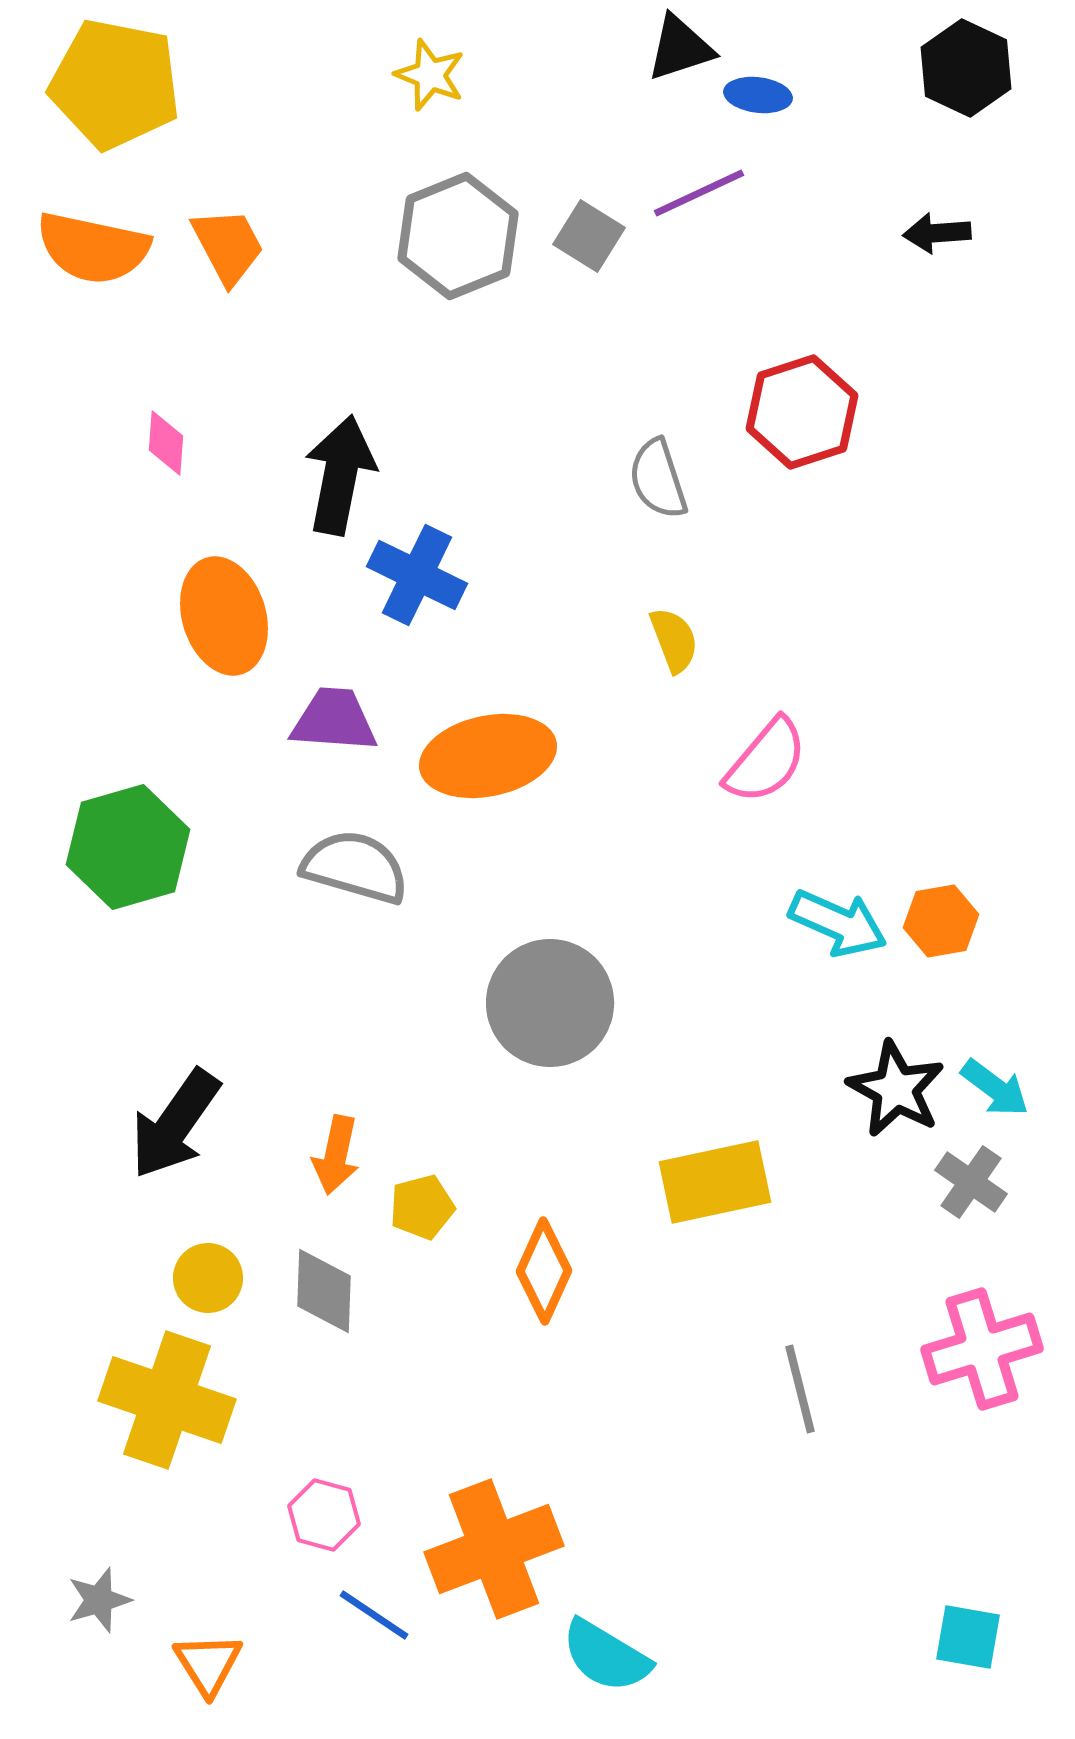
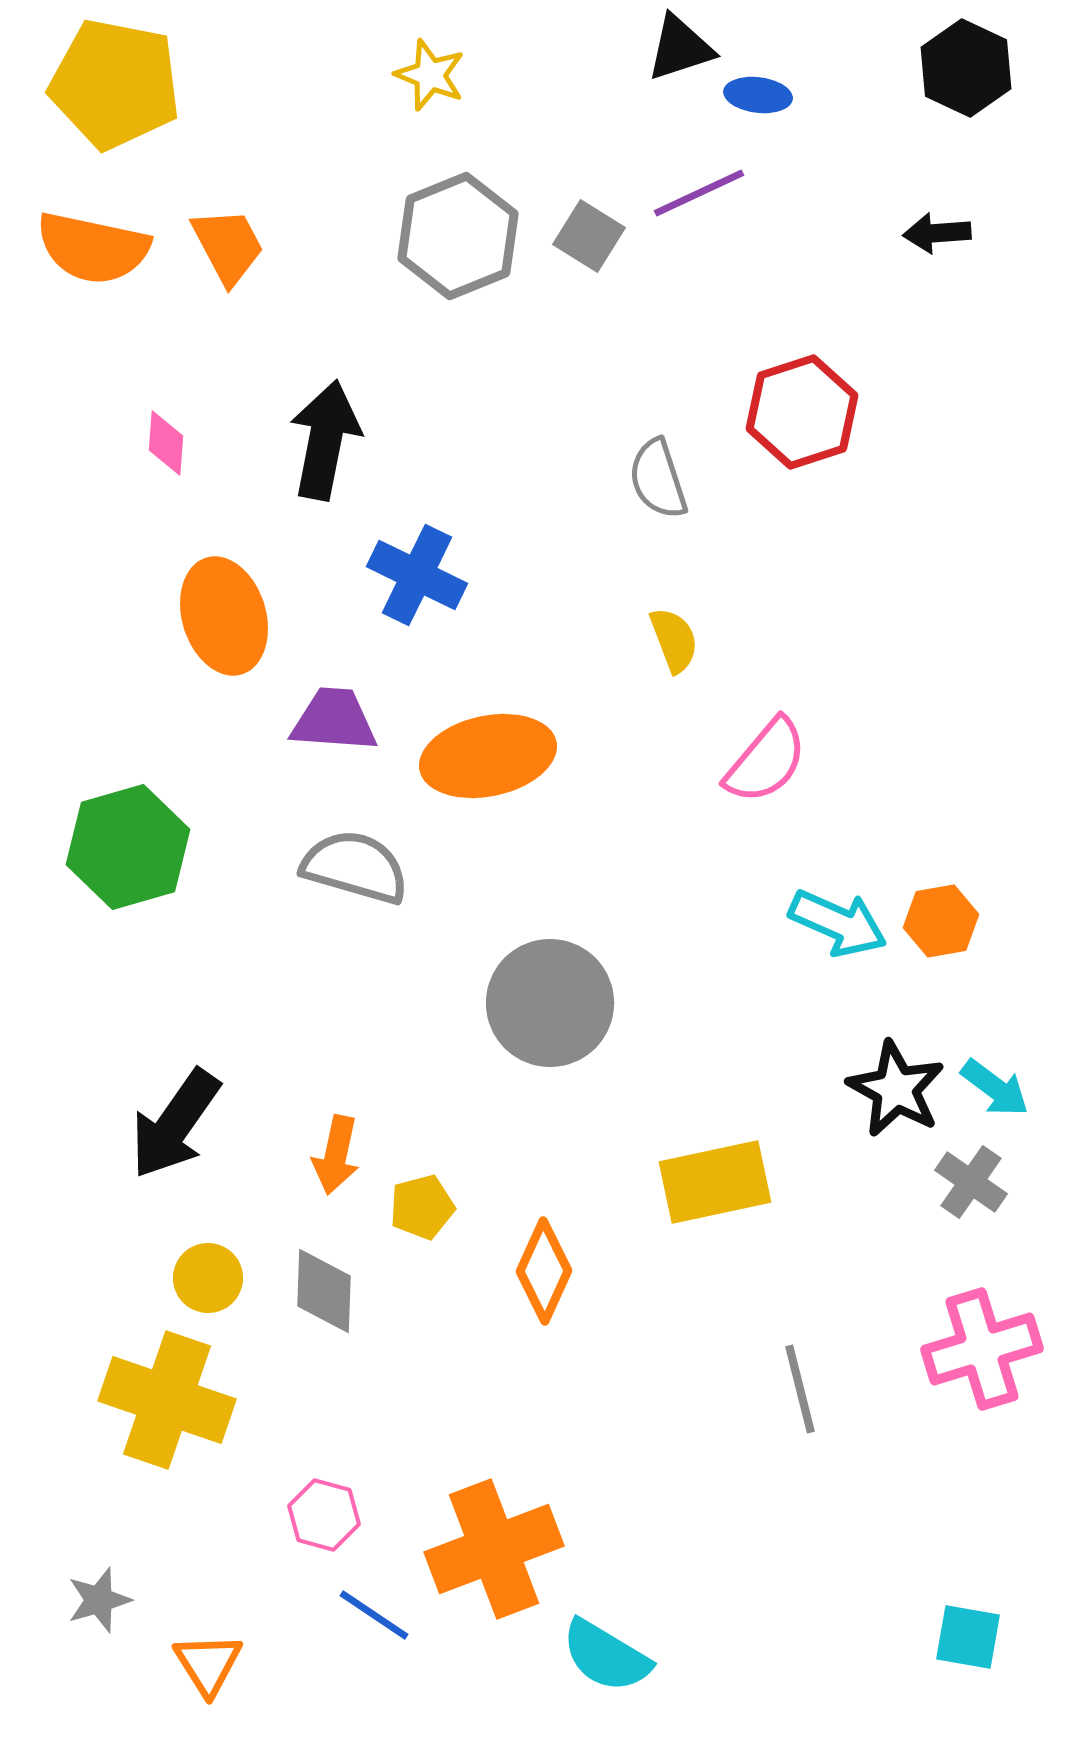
black arrow at (340, 475): moved 15 px left, 35 px up
